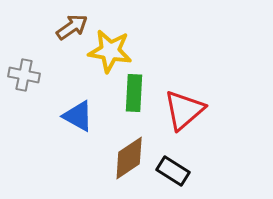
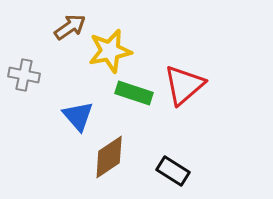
brown arrow: moved 2 px left
yellow star: rotated 21 degrees counterclockwise
green rectangle: rotated 75 degrees counterclockwise
red triangle: moved 25 px up
blue triangle: rotated 20 degrees clockwise
brown diamond: moved 20 px left, 1 px up
